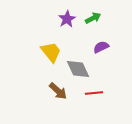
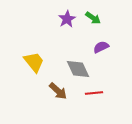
green arrow: rotated 63 degrees clockwise
yellow trapezoid: moved 17 px left, 10 px down
